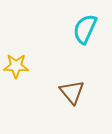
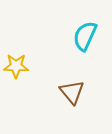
cyan semicircle: moved 7 px down
